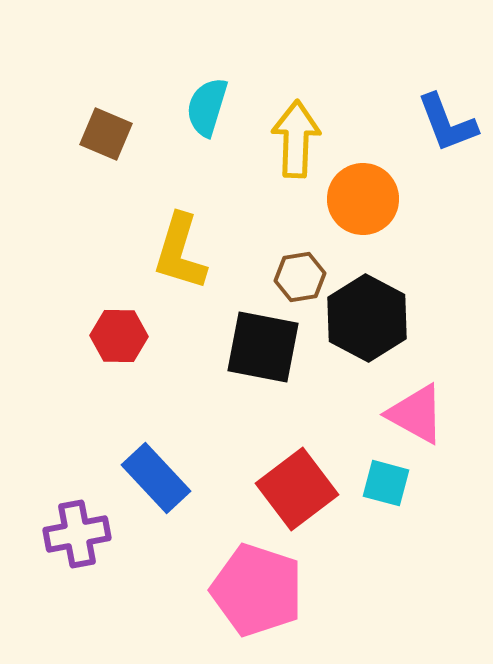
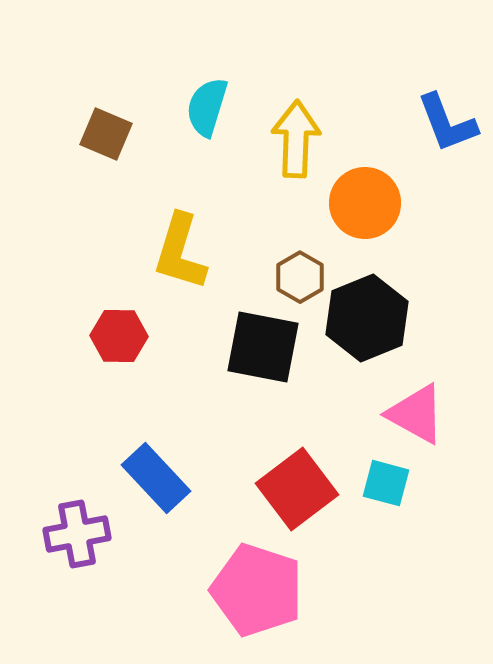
orange circle: moved 2 px right, 4 px down
brown hexagon: rotated 21 degrees counterclockwise
black hexagon: rotated 10 degrees clockwise
